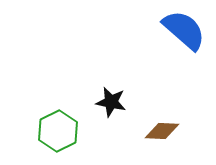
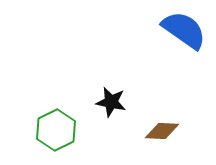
blue semicircle: rotated 6 degrees counterclockwise
green hexagon: moved 2 px left, 1 px up
